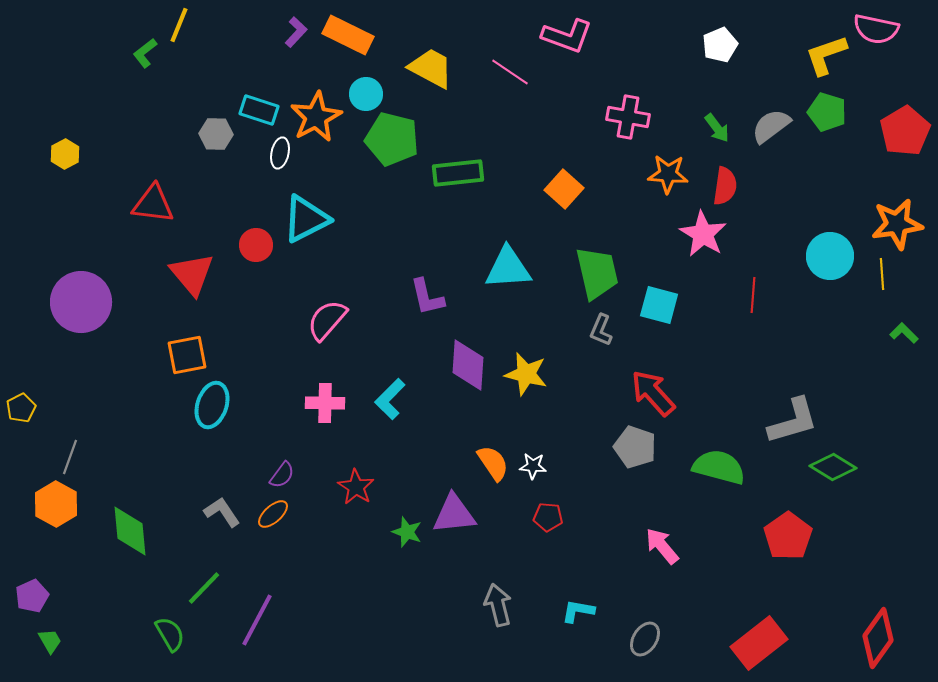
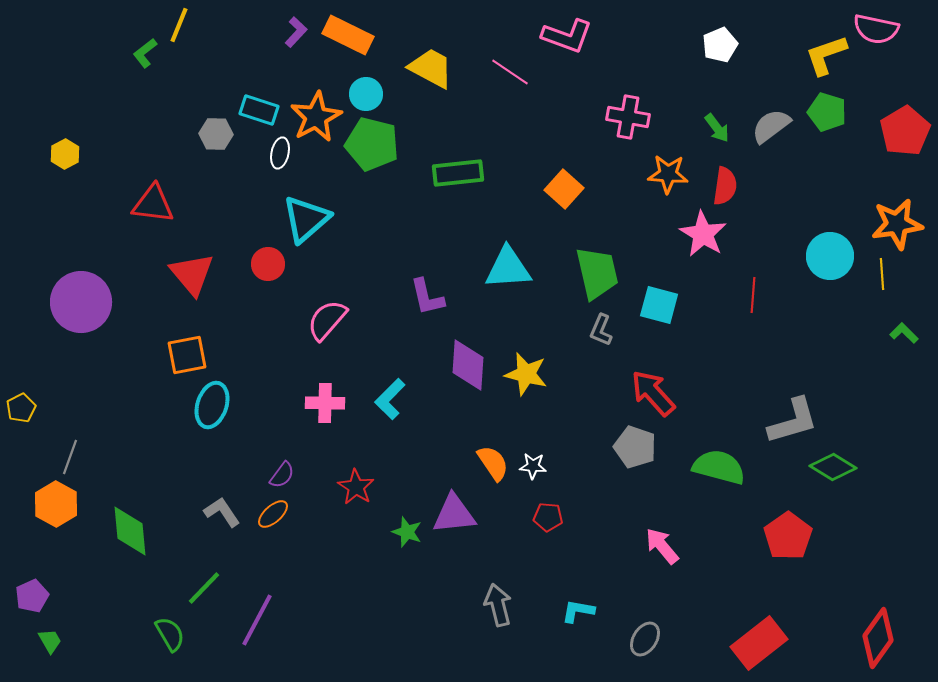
green pentagon at (392, 139): moved 20 px left, 5 px down
cyan triangle at (306, 219): rotated 14 degrees counterclockwise
red circle at (256, 245): moved 12 px right, 19 px down
